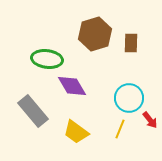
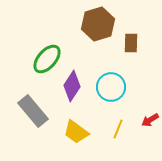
brown hexagon: moved 3 px right, 10 px up
green ellipse: rotated 56 degrees counterclockwise
purple diamond: rotated 64 degrees clockwise
cyan circle: moved 18 px left, 11 px up
red arrow: rotated 96 degrees clockwise
yellow line: moved 2 px left
